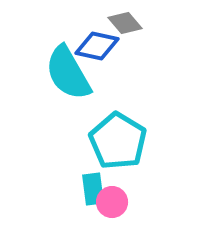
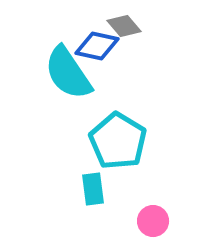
gray diamond: moved 1 px left, 3 px down
cyan semicircle: rotated 4 degrees counterclockwise
pink circle: moved 41 px right, 19 px down
